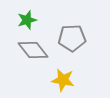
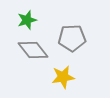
yellow star: moved 3 px up; rotated 20 degrees counterclockwise
